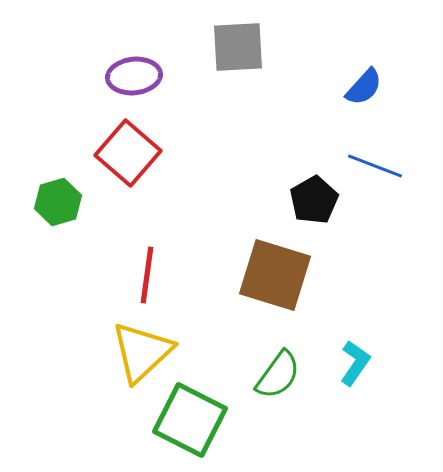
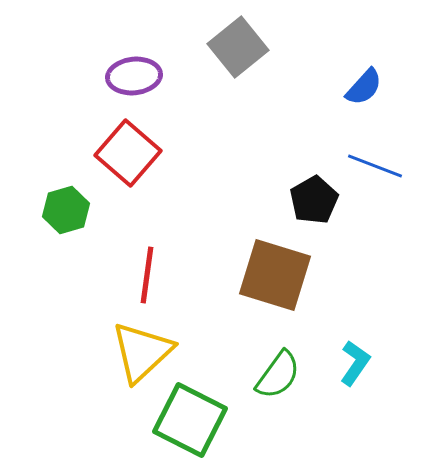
gray square: rotated 36 degrees counterclockwise
green hexagon: moved 8 px right, 8 px down
